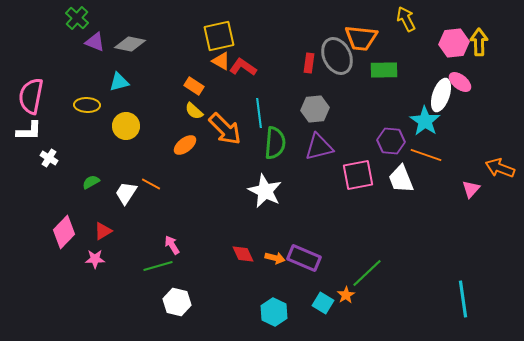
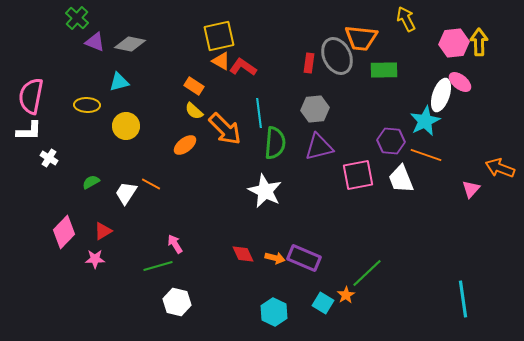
cyan star at (425, 121): rotated 12 degrees clockwise
pink arrow at (172, 245): moved 3 px right, 1 px up
